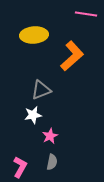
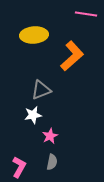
pink L-shape: moved 1 px left
